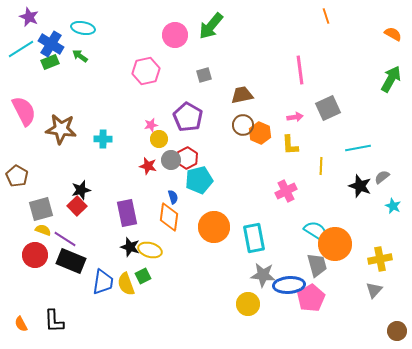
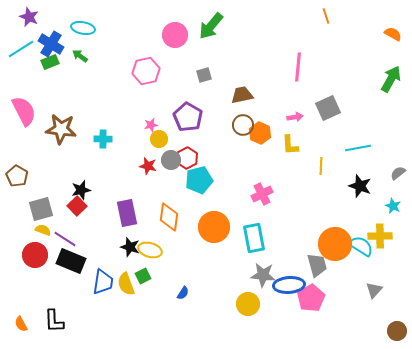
pink line at (300, 70): moved 2 px left, 3 px up; rotated 12 degrees clockwise
gray semicircle at (382, 177): moved 16 px right, 4 px up
pink cross at (286, 191): moved 24 px left, 3 px down
blue semicircle at (173, 197): moved 10 px right, 96 px down; rotated 48 degrees clockwise
cyan semicircle at (316, 231): moved 45 px right, 15 px down
yellow cross at (380, 259): moved 23 px up; rotated 10 degrees clockwise
